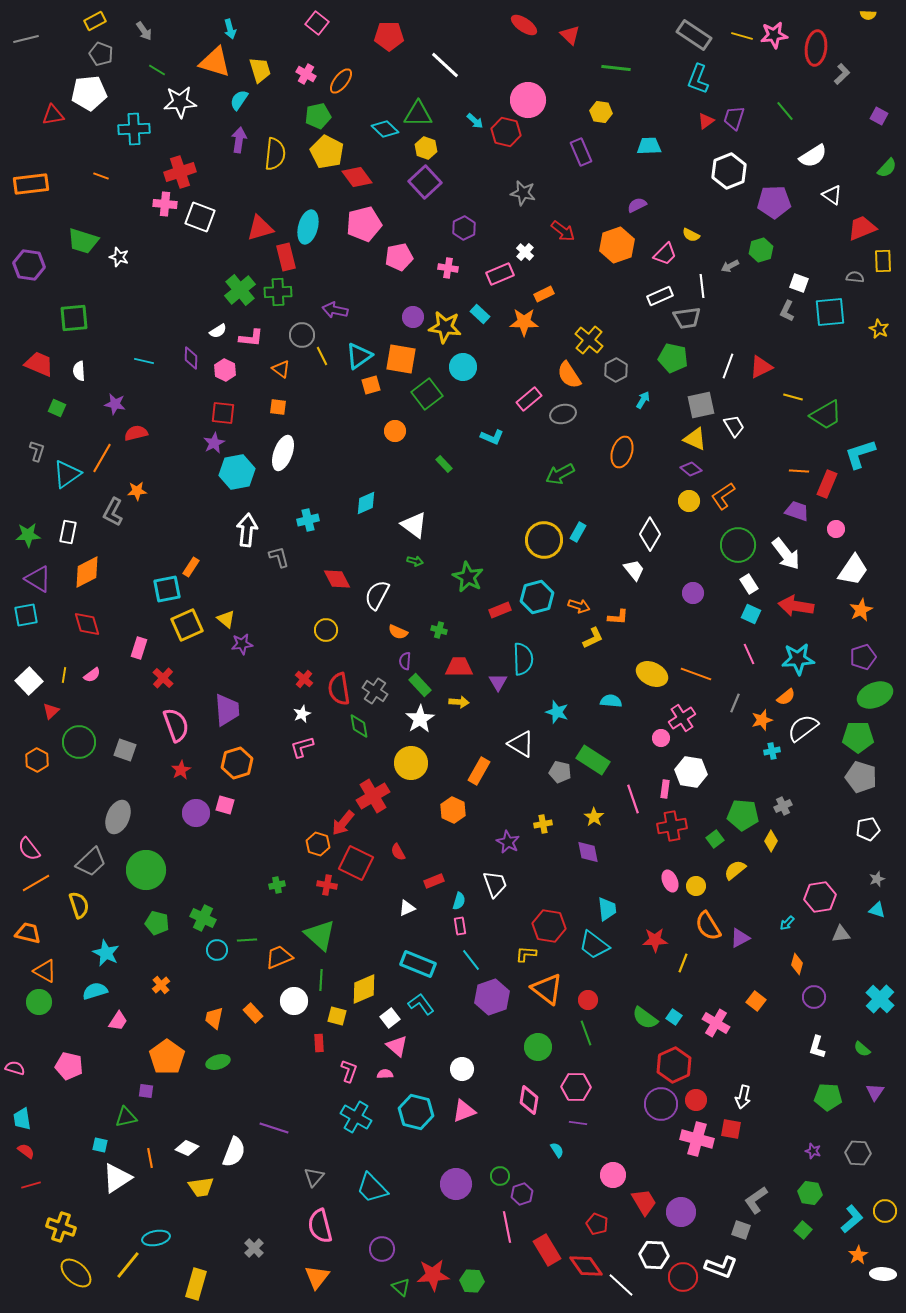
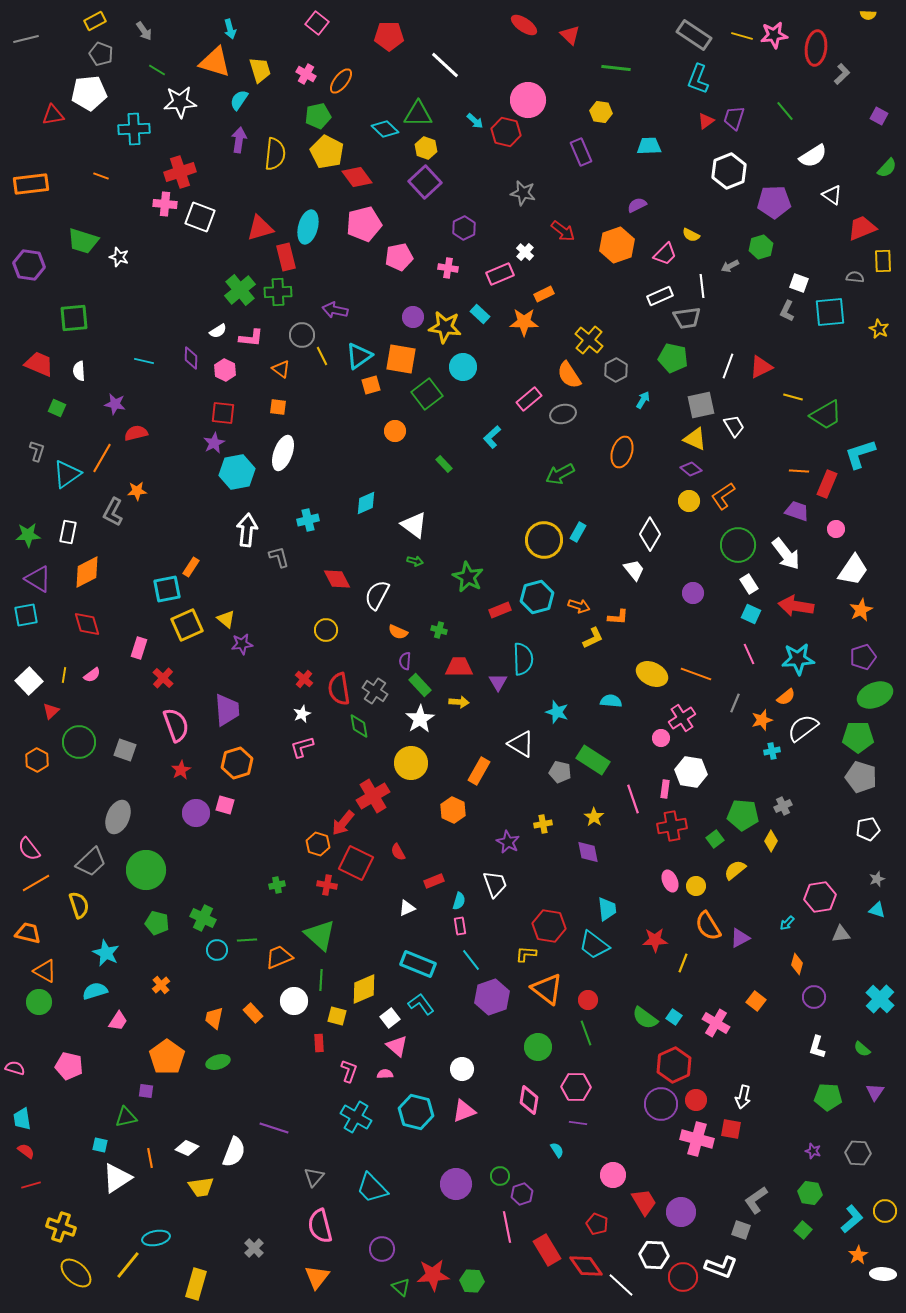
green hexagon at (761, 250): moved 3 px up
cyan L-shape at (492, 437): rotated 115 degrees clockwise
